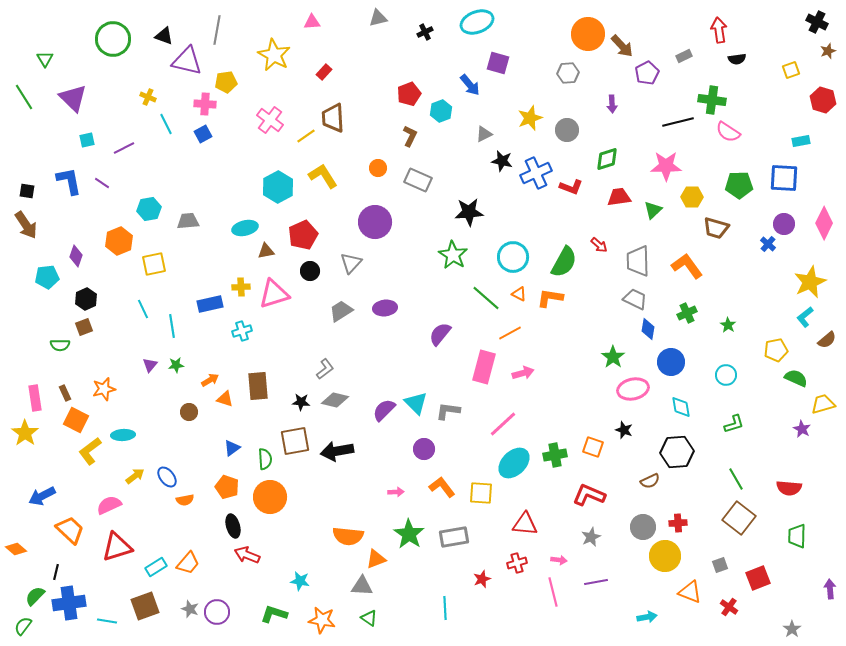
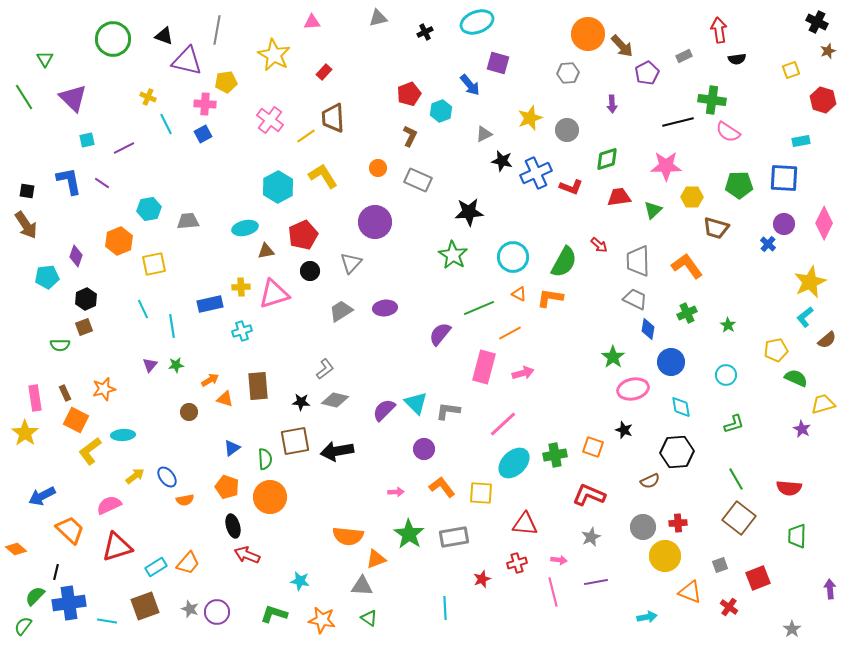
green line at (486, 298): moved 7 px left, 10 px down; rotated 64 degrees counterclockwise
